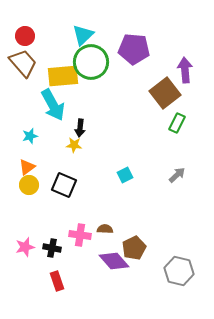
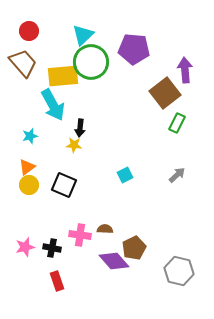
red circle: moved 4 px right, 5 px up
